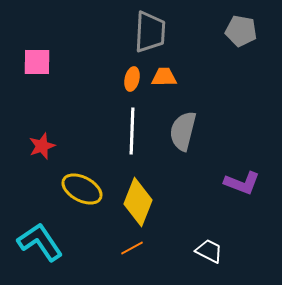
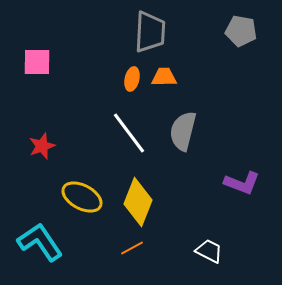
white line: moved 3 px left, 2 px down; rotated 39 degrees counterclockwise
yellow ellipse: moved 8 px down
